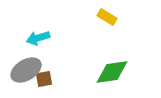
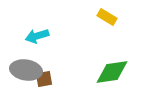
cyan arrow: moved 1 px left, 2 px up
gray ellipse: rotated 40 degrees clockwise
